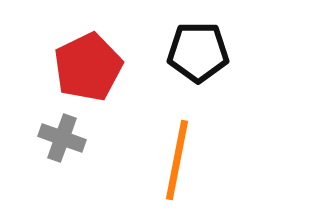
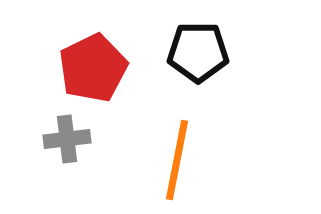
red pentagon: moved 5 px right, 1 px down
gray cross: moved 5 px right, 1 px down; rotated 27 degrees counterclockwise
